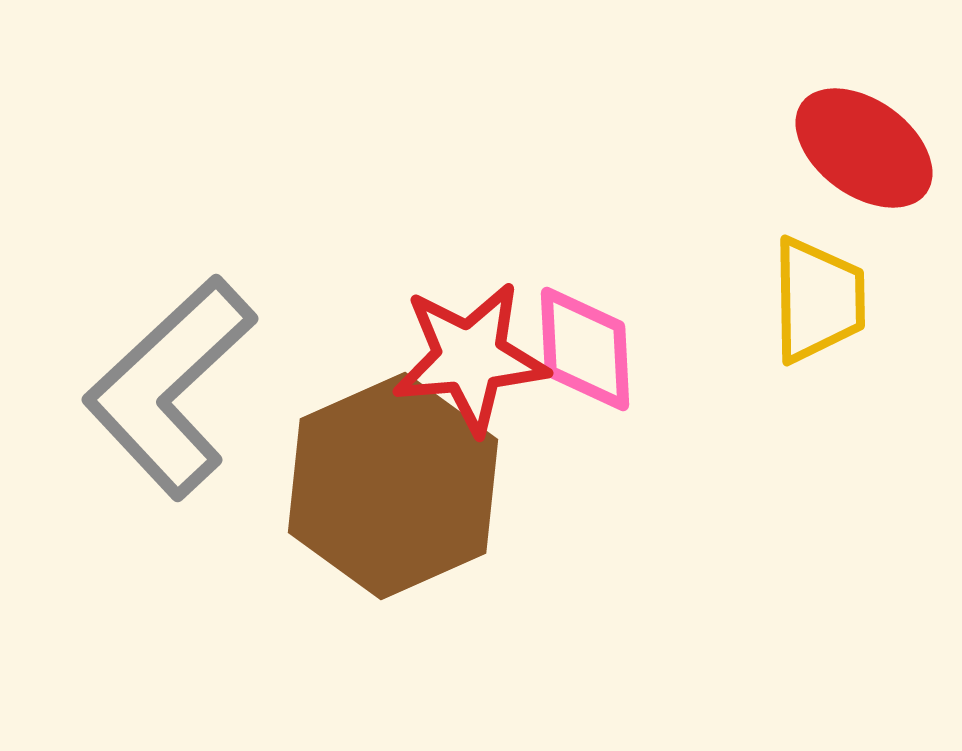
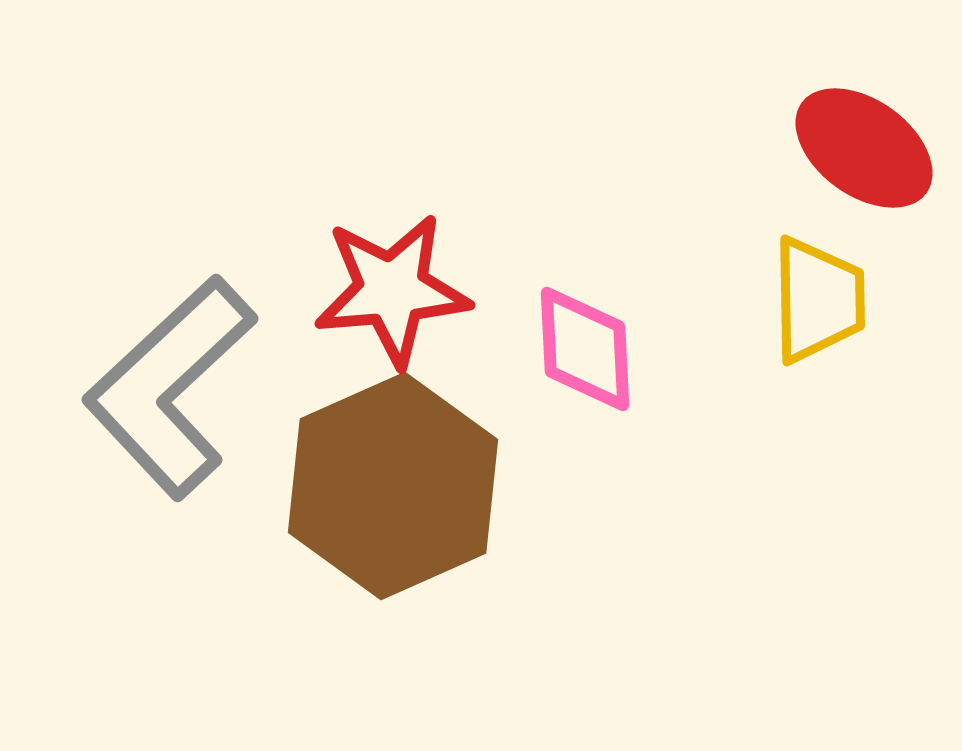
red star: moved 78 px left, 68 px up
